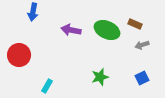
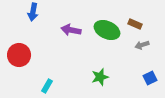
blue square: moved 8 px right
